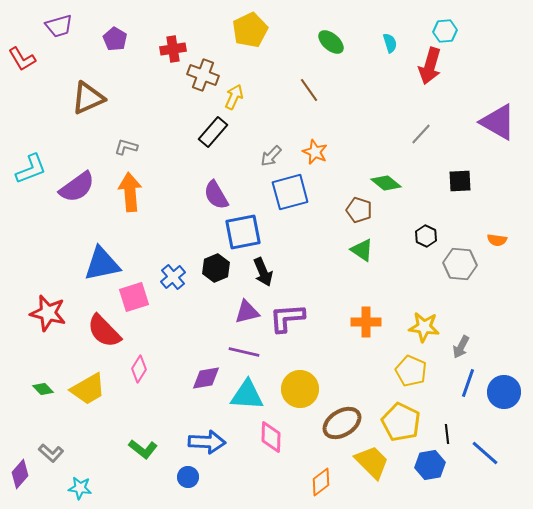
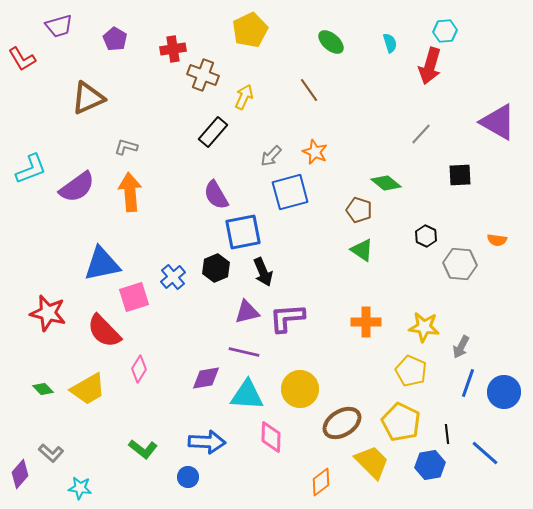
yellow arrow at (234, 97): moved 10 px right
black square at (460, 181): moved 6 px up
